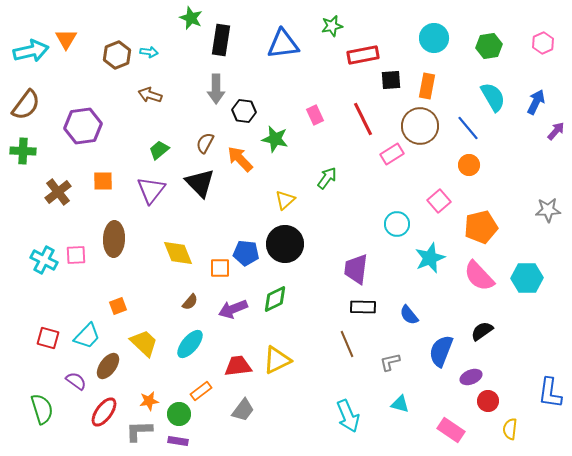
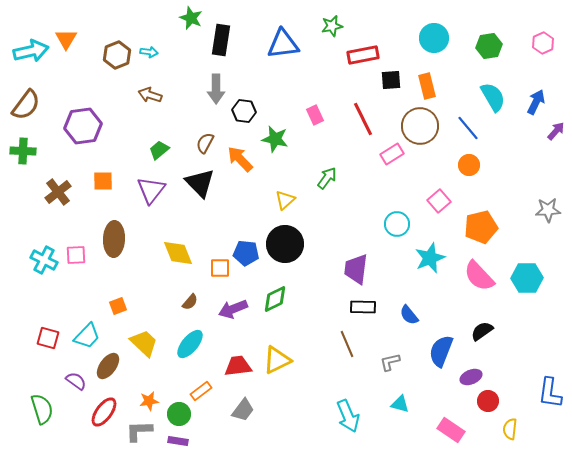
orange rectangle at (427, 86): rotated 25 degrees counterclockwise
